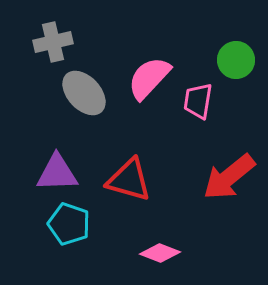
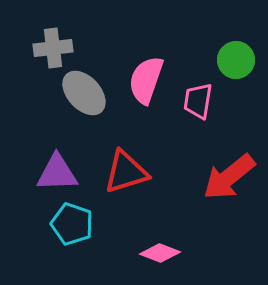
gray cross: moved 6 px down; rotated 6 degrees clockwise
pink semicircle: moved 3 px left, 2 px down; rotated 24 degrees counterclockwise
red triangle: moved 3 px left, 8 px up; rotated 33 degrees counterclockwise
cyan pentagon: moved 3 px right
